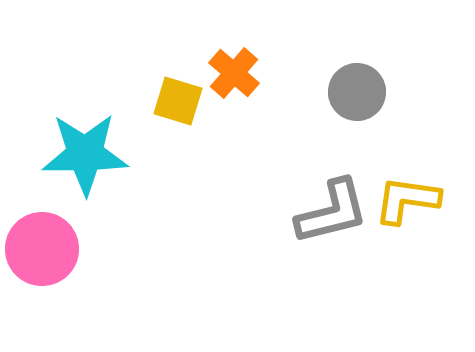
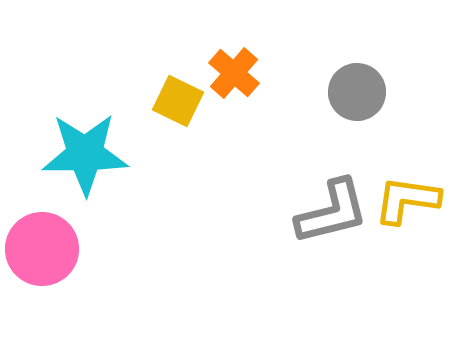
yellow square: rotated 9 degrees clockwise
